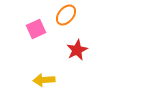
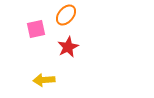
pink square: rotated 12 degrees clockwise
red star: moved 9 px left, 3 px up
